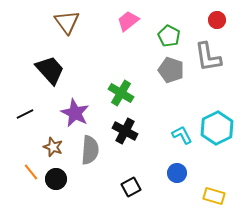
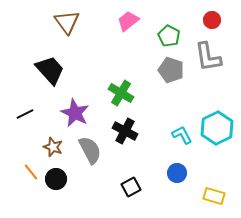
red circle: moved 5 px left
gray semicircle: rotated 32 degrees counterclockwise
